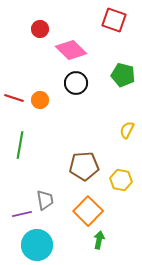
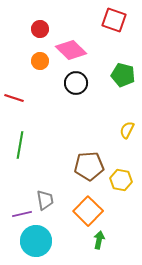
orange circle: moved 39 px up
brown pentagon: moved 5 px right
cyan circle: moved 1 px left, 4 px up
